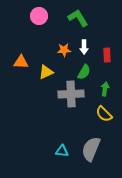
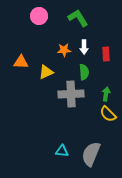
red rectangle: moved 1 px left, 1 px up
green semicircle: rotated 35 degrees counterclockwise
green arrow: moved 1 px right, 5 px down
yellow semicircle: moved 4 px right
gray semicircle: moved 5 px down
